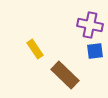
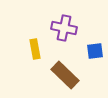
purple cross: moved 26 px left, 3 px down
yellow rectangle: rotated 24 degrees clockwise
